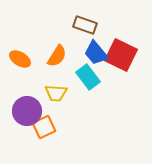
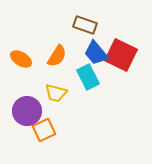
orange ellipse: moved 1 px right
cyan rectangle: rotated 10 degrees clockwise
yellow trapezoid: rotated 10 degrees clockwise
orange square: moved 3 px down
